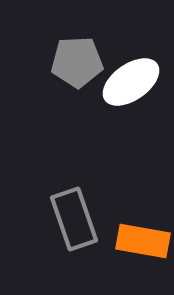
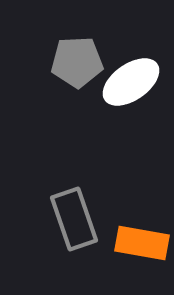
orange rectangle: moved 1 px left, 2 px down
